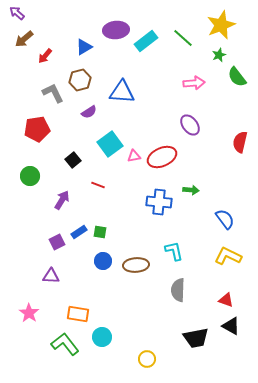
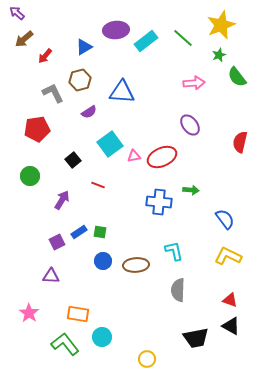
red triangle at (226, 300): moved 4 px right
